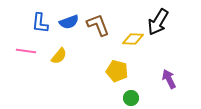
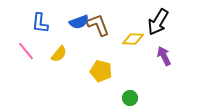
blue semicircle: moved 10 px right
pink line: rotated 42 degrees clockwise
yellow semicircle: moved 2 px up
yellow pentagon: moved 16 px left
purple arrow: moved 5 px left, 23 px up
green circle: moved 1 px left
